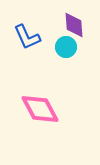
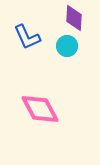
purple diamond: moved 7 px up; rotated 8 degrees clockwise
cyan circle: moved 1 px right, 1 px up
